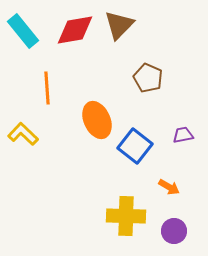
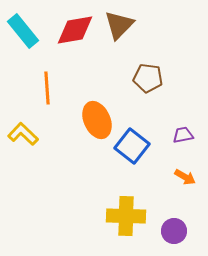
brown pentagon: rotated 16 degrees counterclockwise
blue square: moved 3 px left
orange arrow: moved 16 px right, 10 px up
